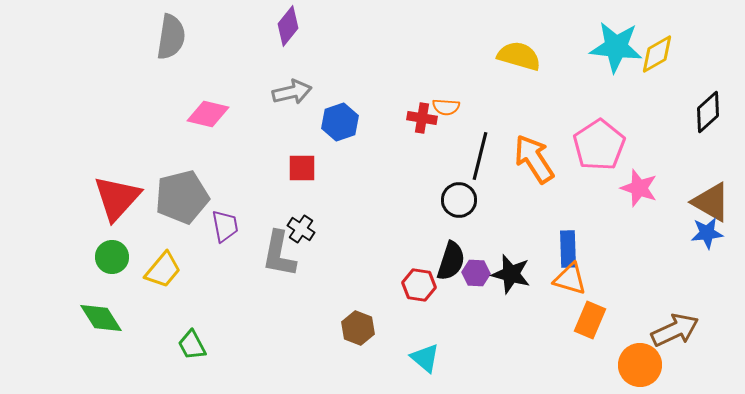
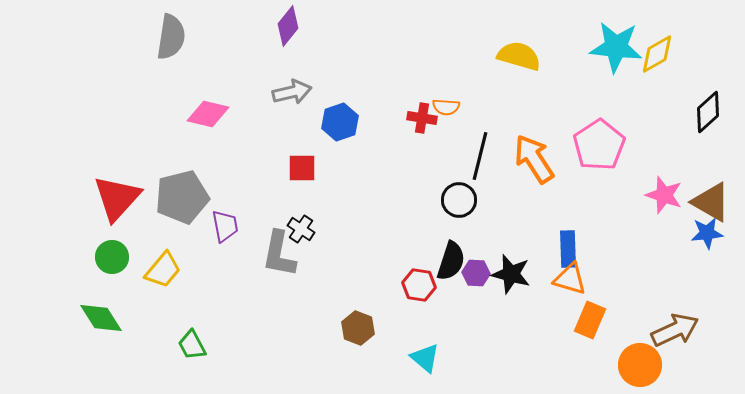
pink star: moved 25 px right, 7 px down
